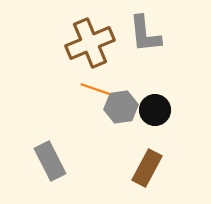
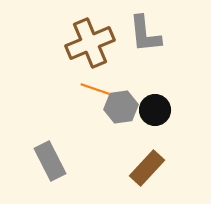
brown rectangle: rotated 15 degrees clockwise
